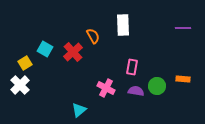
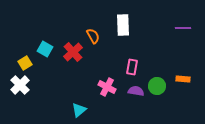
pink cross: moved 1 px right, 1 px up
